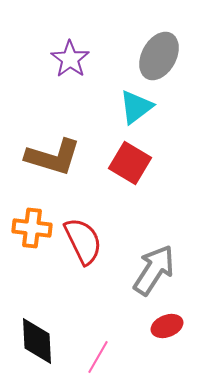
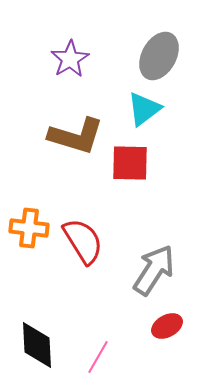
purple star: rotated 6 degrees clockwise
cyan triangle: moved 8 px right, 2 px down
brown L-shape: moved 23 px right, 21 px up
red square: rotated 30 degrees counterclockwise
orange cross: moved 3 px left
red semicircle: rotated 6 degrees counterclockwise
red ellipse: rotated 8 degrees counterclockwise
black diamond: moved 4 px down
